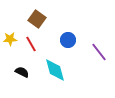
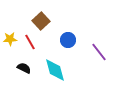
brown square: moved 4 px right, 2 px down; rotated 12 degrees clockwise
red line: moved 1 px left, 2 px up
black semicircle: moved 2 px right, 4 px up
